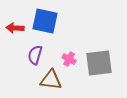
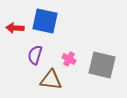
gray square: moved 3 px right, 2 px down; rotated 20 degrees clockwise
